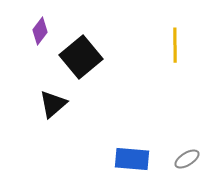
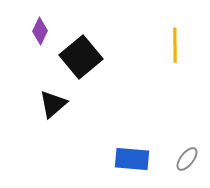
purple diamond: rotated 12 degrees counterclockwise
gray ellipse: rotated 20 degrees counterclockwise
